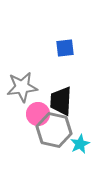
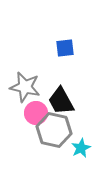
gray star: moved 3 px right; rotated 20 degrees clockwise
black trapezoid: rotated 32 degrees counterclockwise
pink circle: moved 2 px left, 1 px up
cyan star: moved 1 px right, 4 px down
